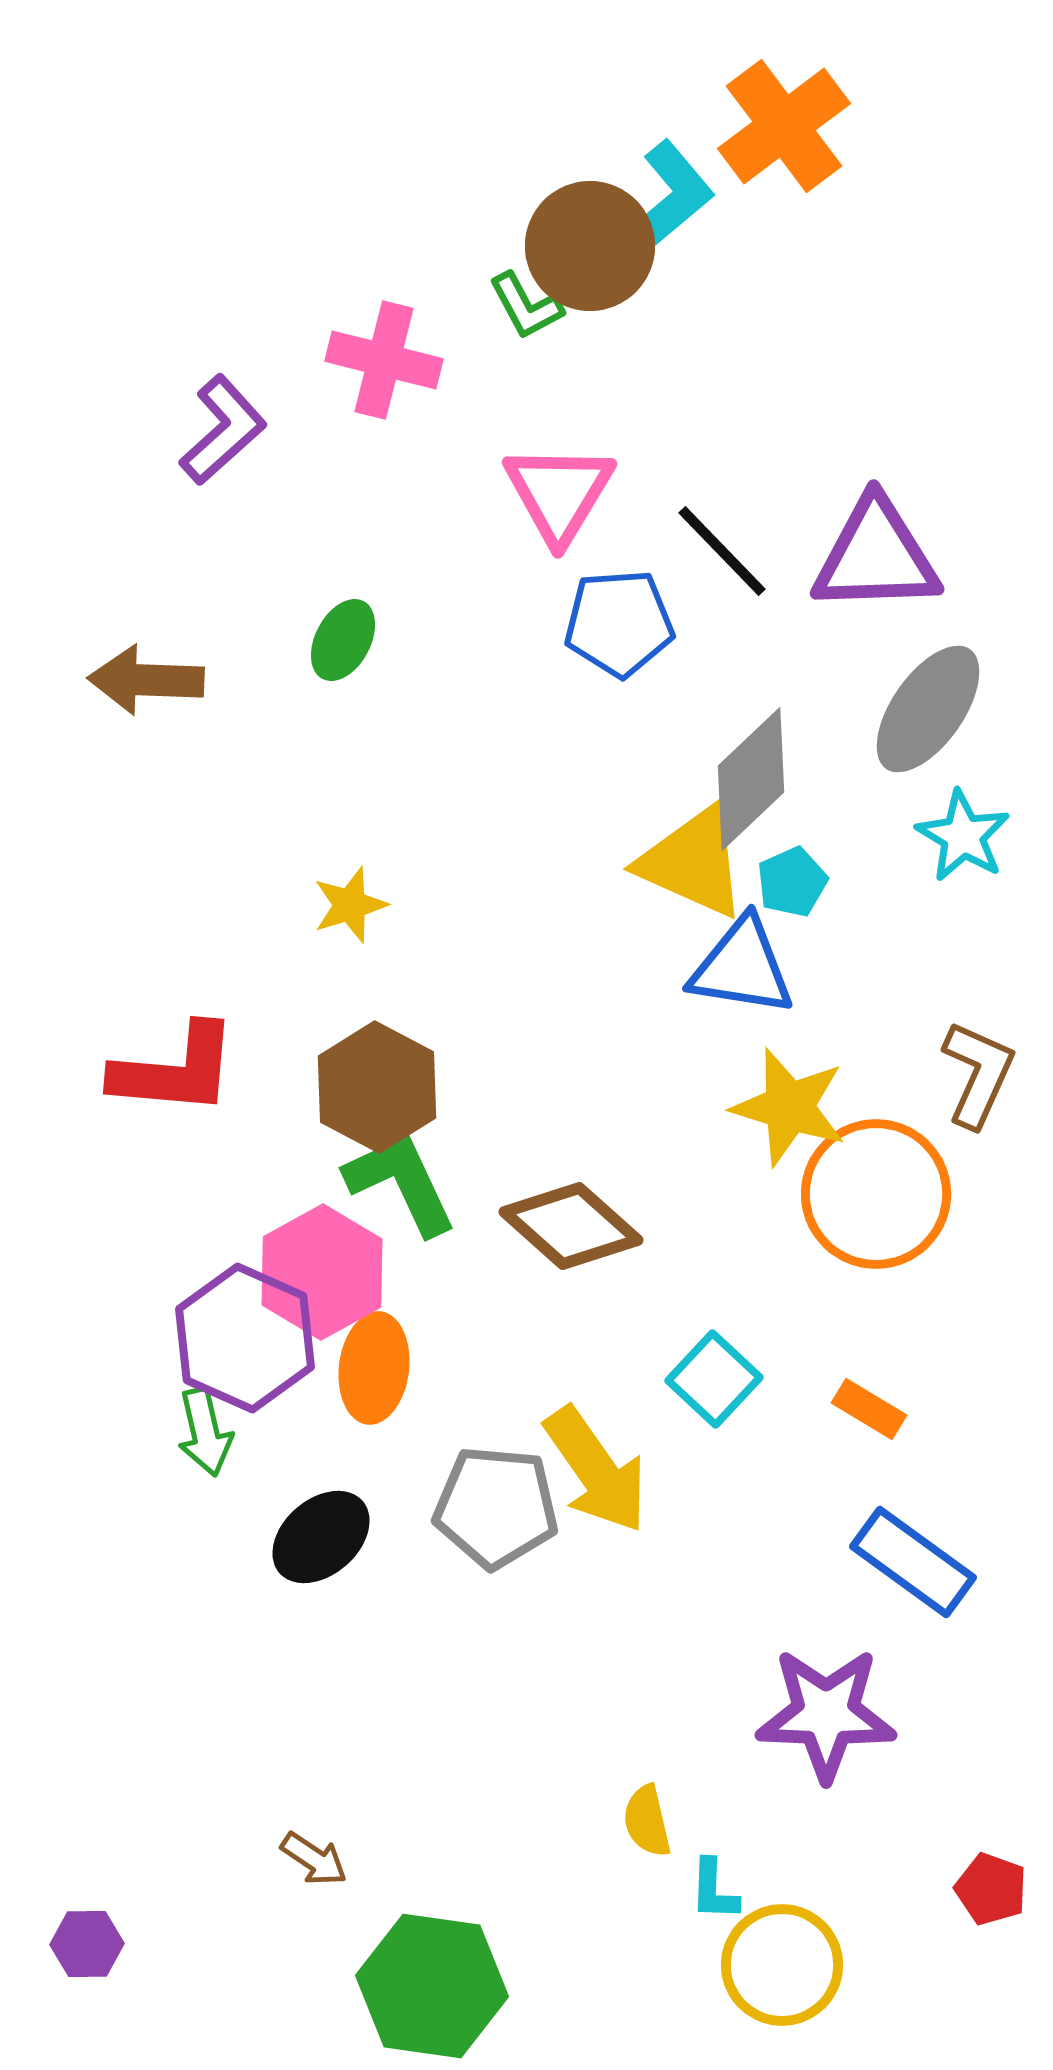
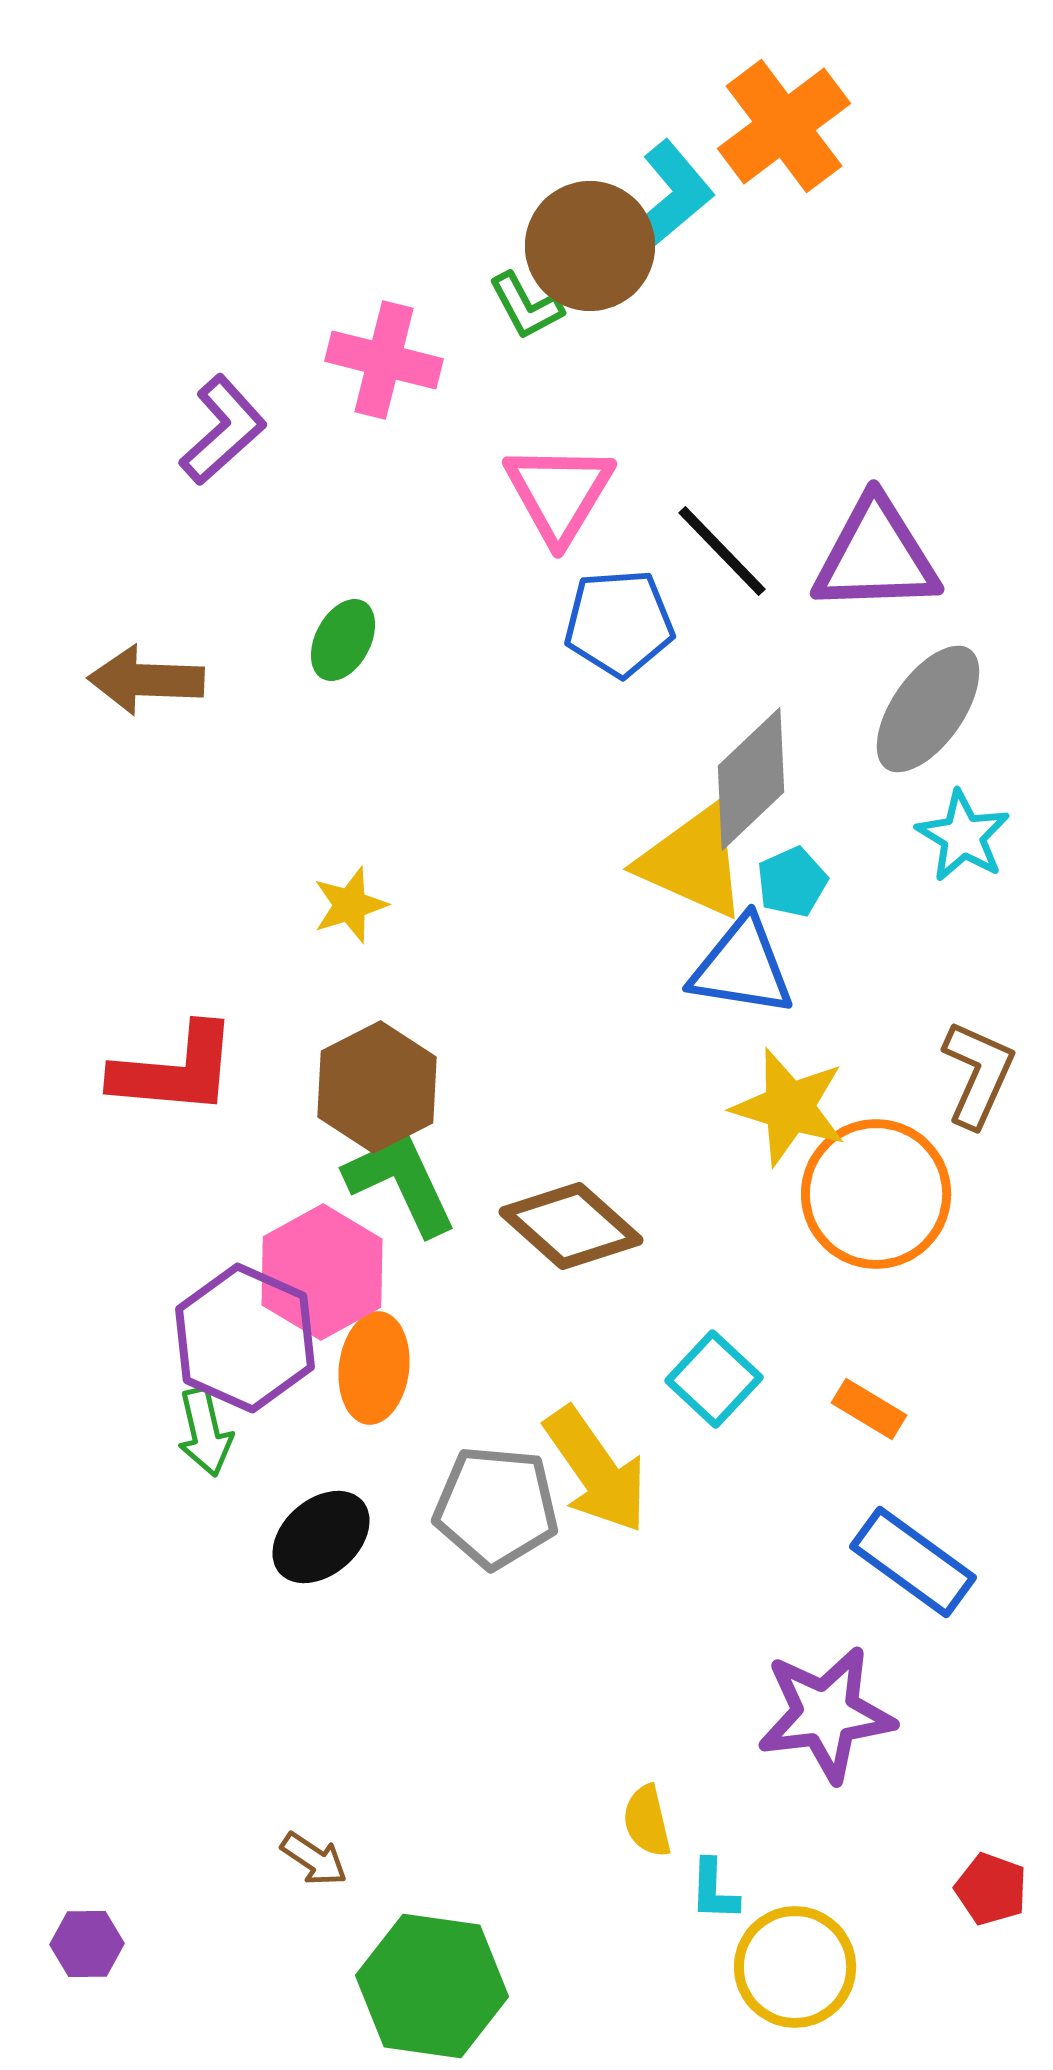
brown hexagon at (377, 1087): rotated 5 degrees clockwise
purple star at (826, 1714): rotated 9 degrees counterclockwise
yellow circle at (782, 1965): moved 13 px right, 2 px down
